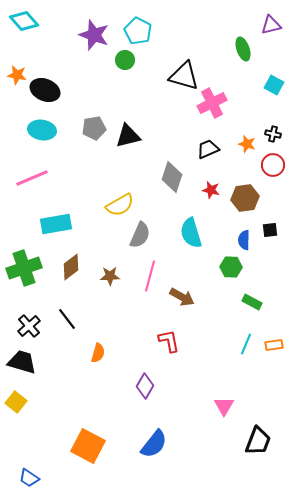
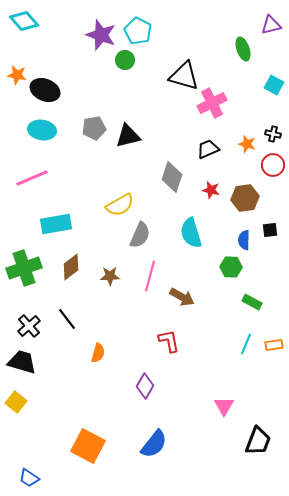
purple star at (94, 35): moved 7 px right
